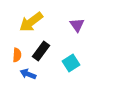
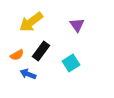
orange semicircle: rotated 56 degrees clockwise
